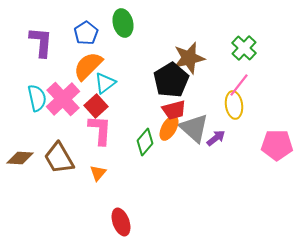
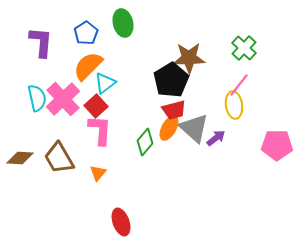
brown star: rotated 12 degrees clockwise
